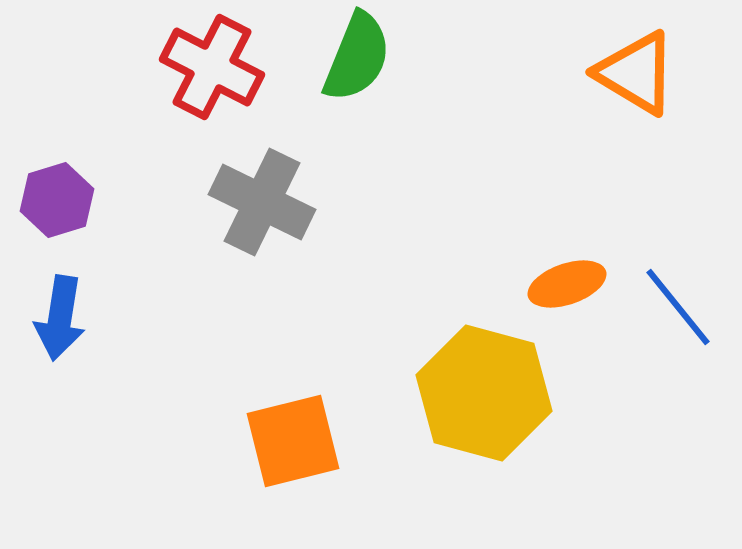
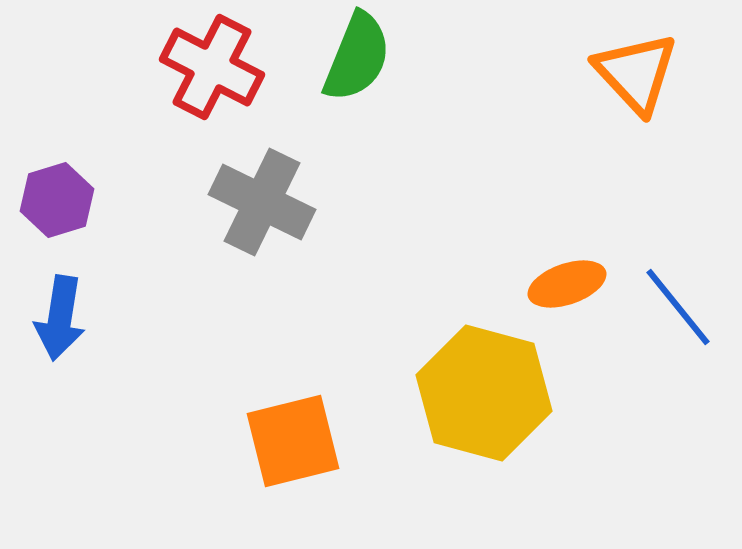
orange triangle: rotated 16 degrees clockwise
